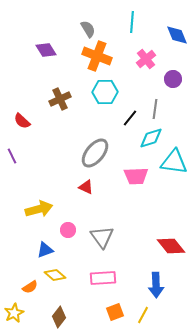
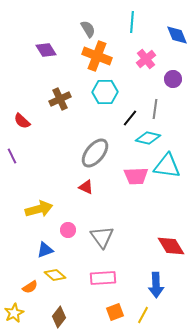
cyan diamond: moved 3 px left; rotated 30 degrees clockwise
cyan triangle: moved 7 px left, 4 px down
red diamond: rotated 8 degrees clockwise
